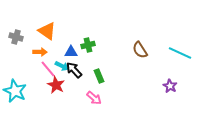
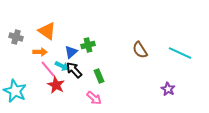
blue triangle: rotated 40 degrees counterclockwise
purple star: moved 2 px left, 3 px down
